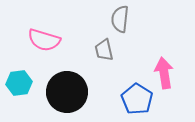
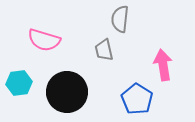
pink arrow: moved 1 px left, 8 px up
